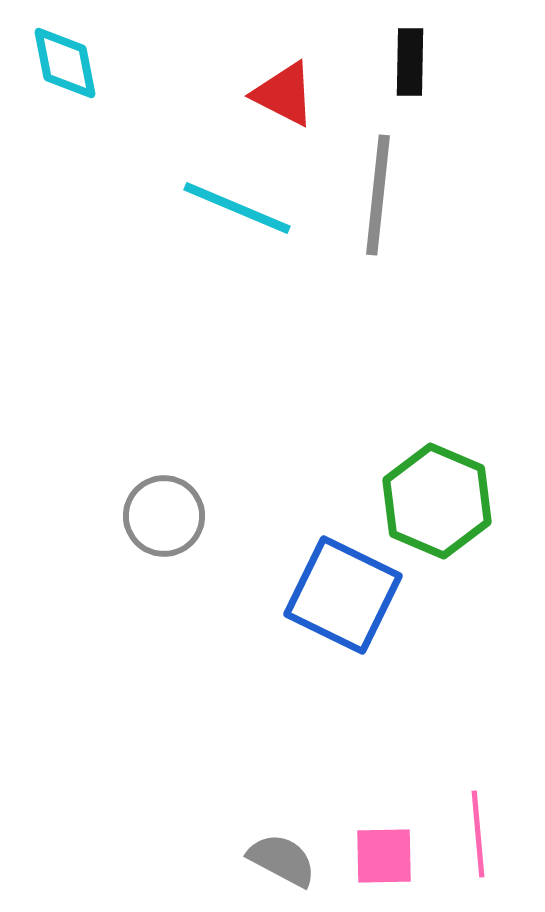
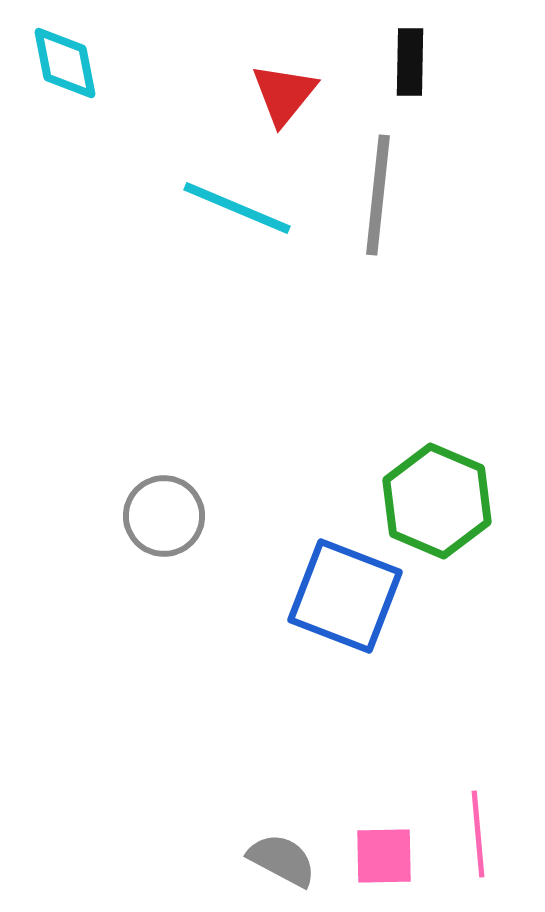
red triangle: rotated 42 degrees clockwise
blue square: moved 2 px right, 1 px down; rotated 5 degrees counterclockwise
